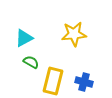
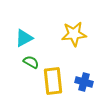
yellow rectangle: rotated 20 degrees counterclockwise
